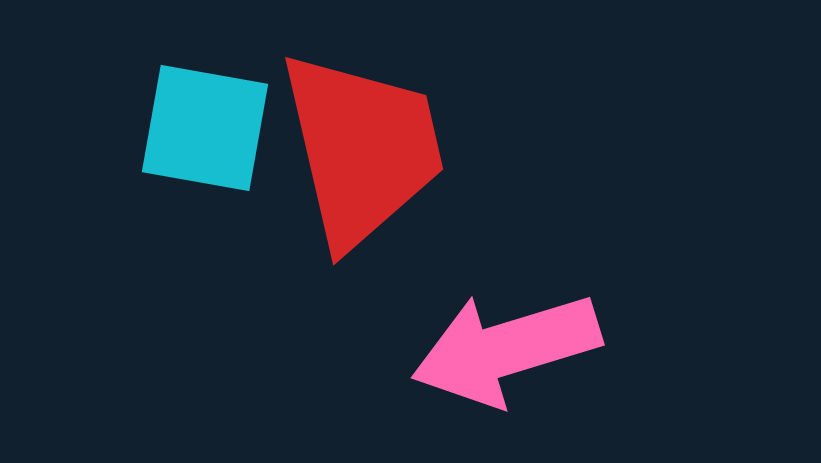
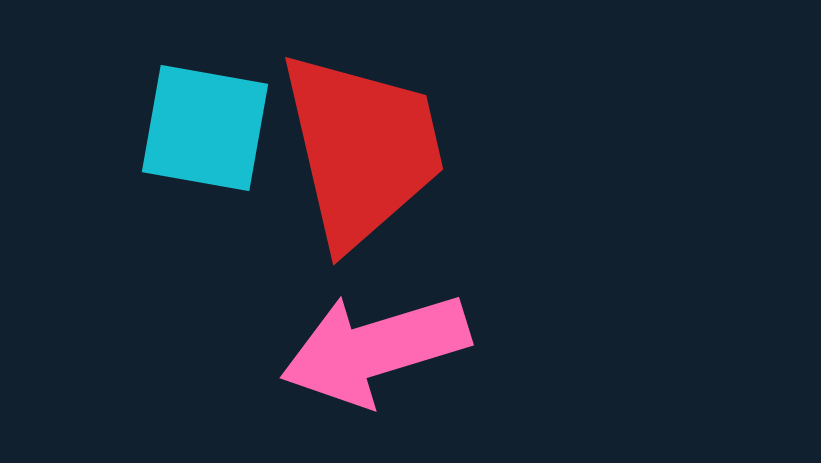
pink arrow: moved 131 px left
